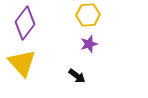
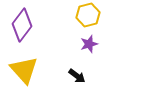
yellow hexagon: rotated 10 degrees counterclockwise
purple diamond: moved 3 px left, 2 px down
yellow triangle: moved 2 px right, 7 px down
